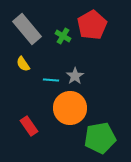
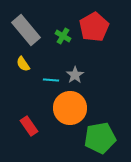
red pentagon: moved 2 px right, 2 px down
gray rectangle: moved 1 px left, 1 px down
gray star: moved 1 px up
